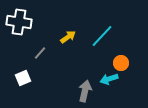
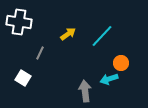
yellow arrow: moved 3 px up
gray line: rotated 16 degrees counterclockwise
white square: rotated 35 degrees counterclockwise
gray arrow: rotated 20 degrees counterclockwise
